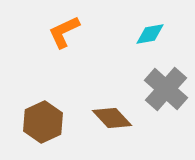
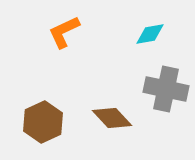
gray cross: rotated 30 degrees counterclockwise
